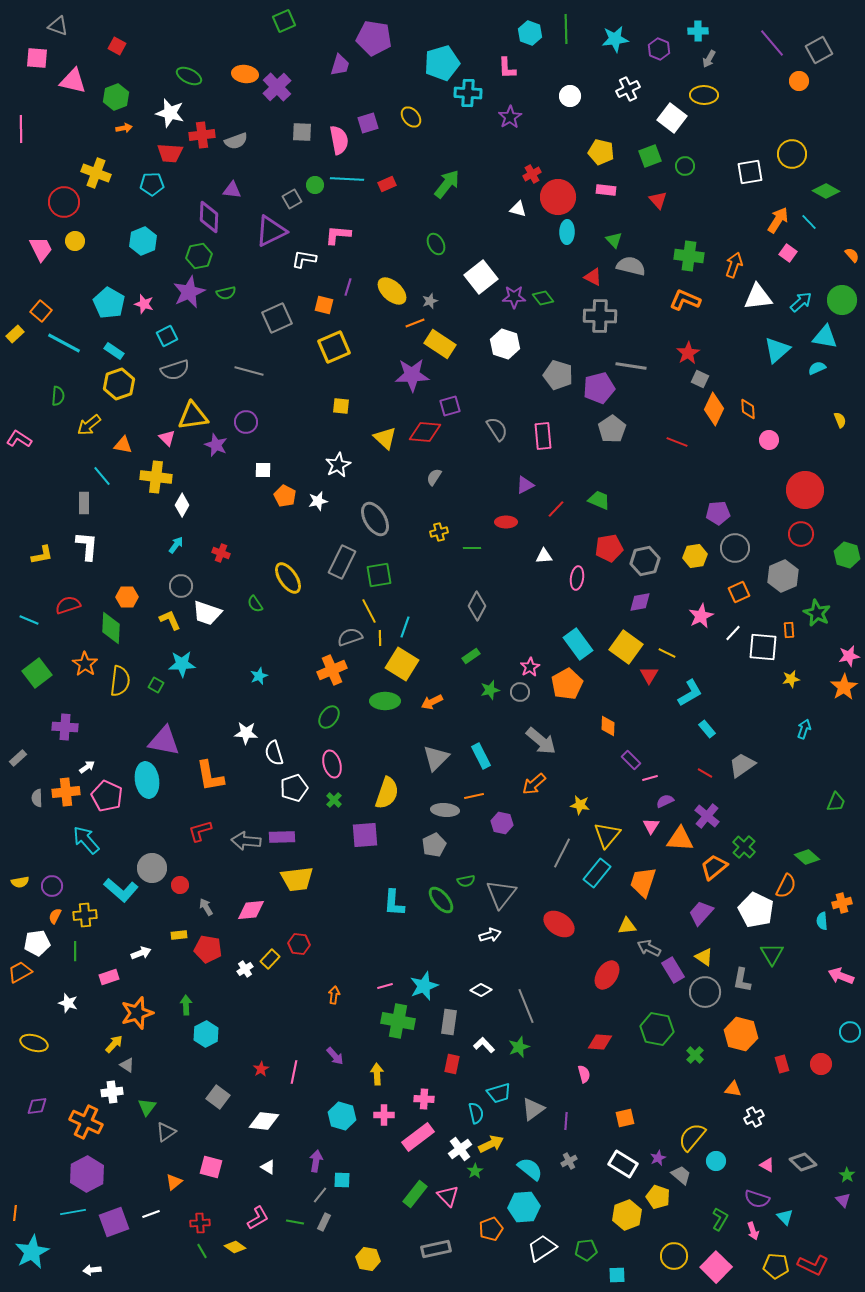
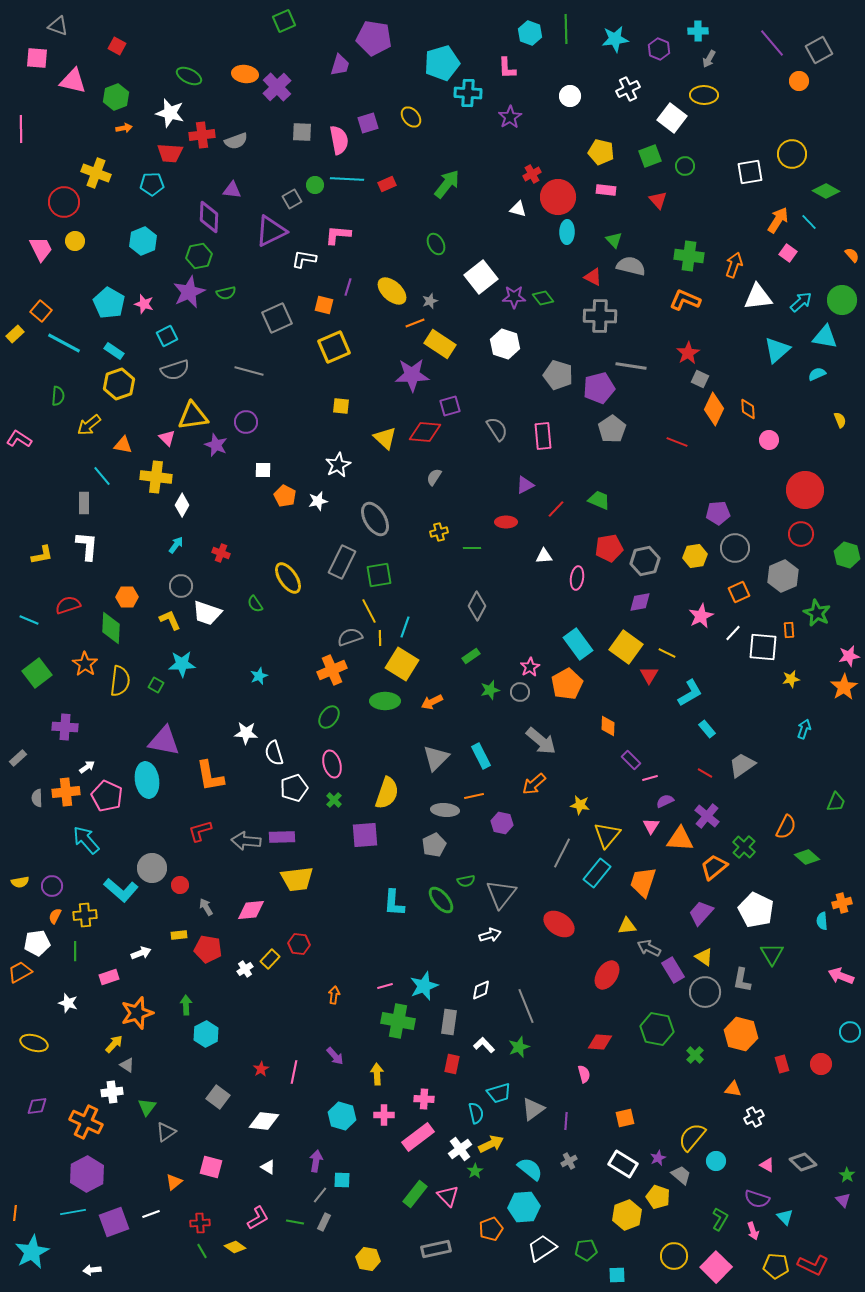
cyan semicircle at (817, 368): moved 6 px down
orange semicircle at (786, 886): moved 59 px up
white diamond at (481, 990): rotated 50 degrees counterclockwise
